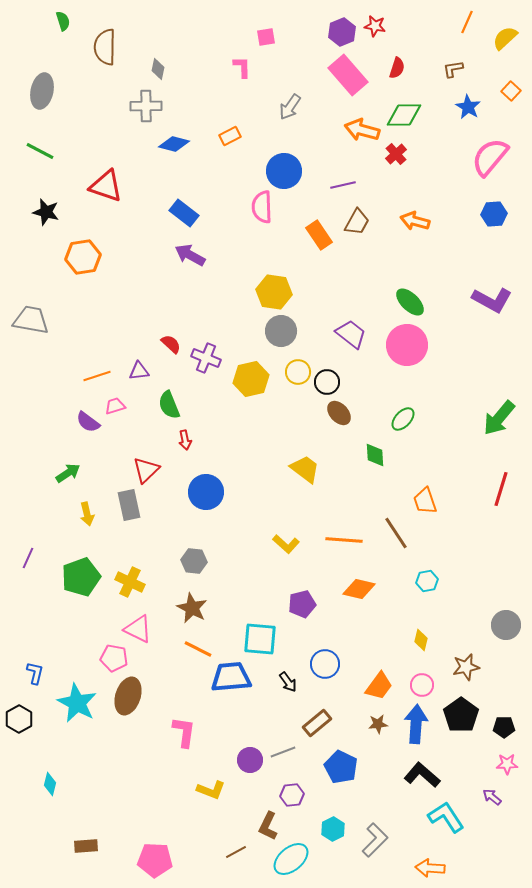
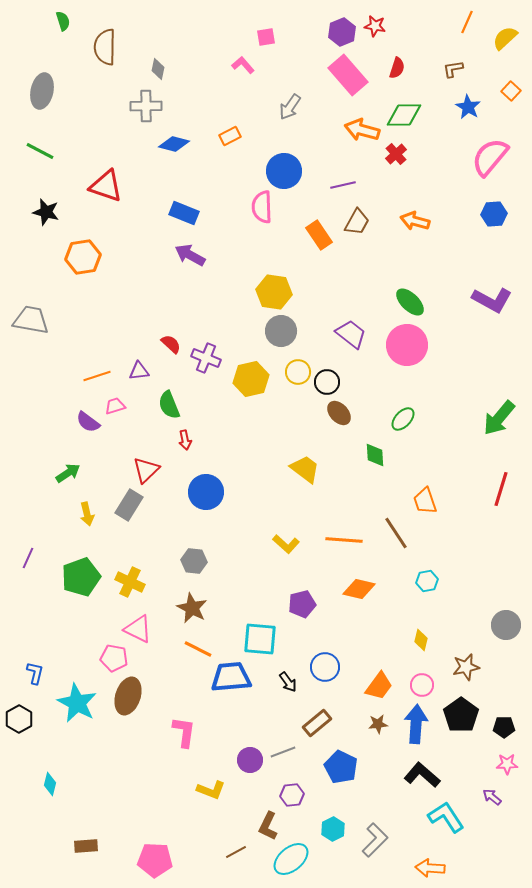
pink L-shape at (242, 67): moved 1 px right, 2 px up; rotated 40 degrees counterclockwise
blue rectangle at (184, 213): rotated 16 degrees counterclockwise
gray rectangle at (129, 505): rotated 44 degrees clockwise
blue circle at (325, 664): moved 3 px down
